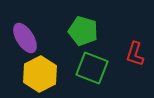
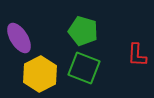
purple ellipse: moved 6 px left
red L-shape: moved 2 px right, 1 px down; rotated 15 degrees counterclockwise
green square: moved 8 px left
